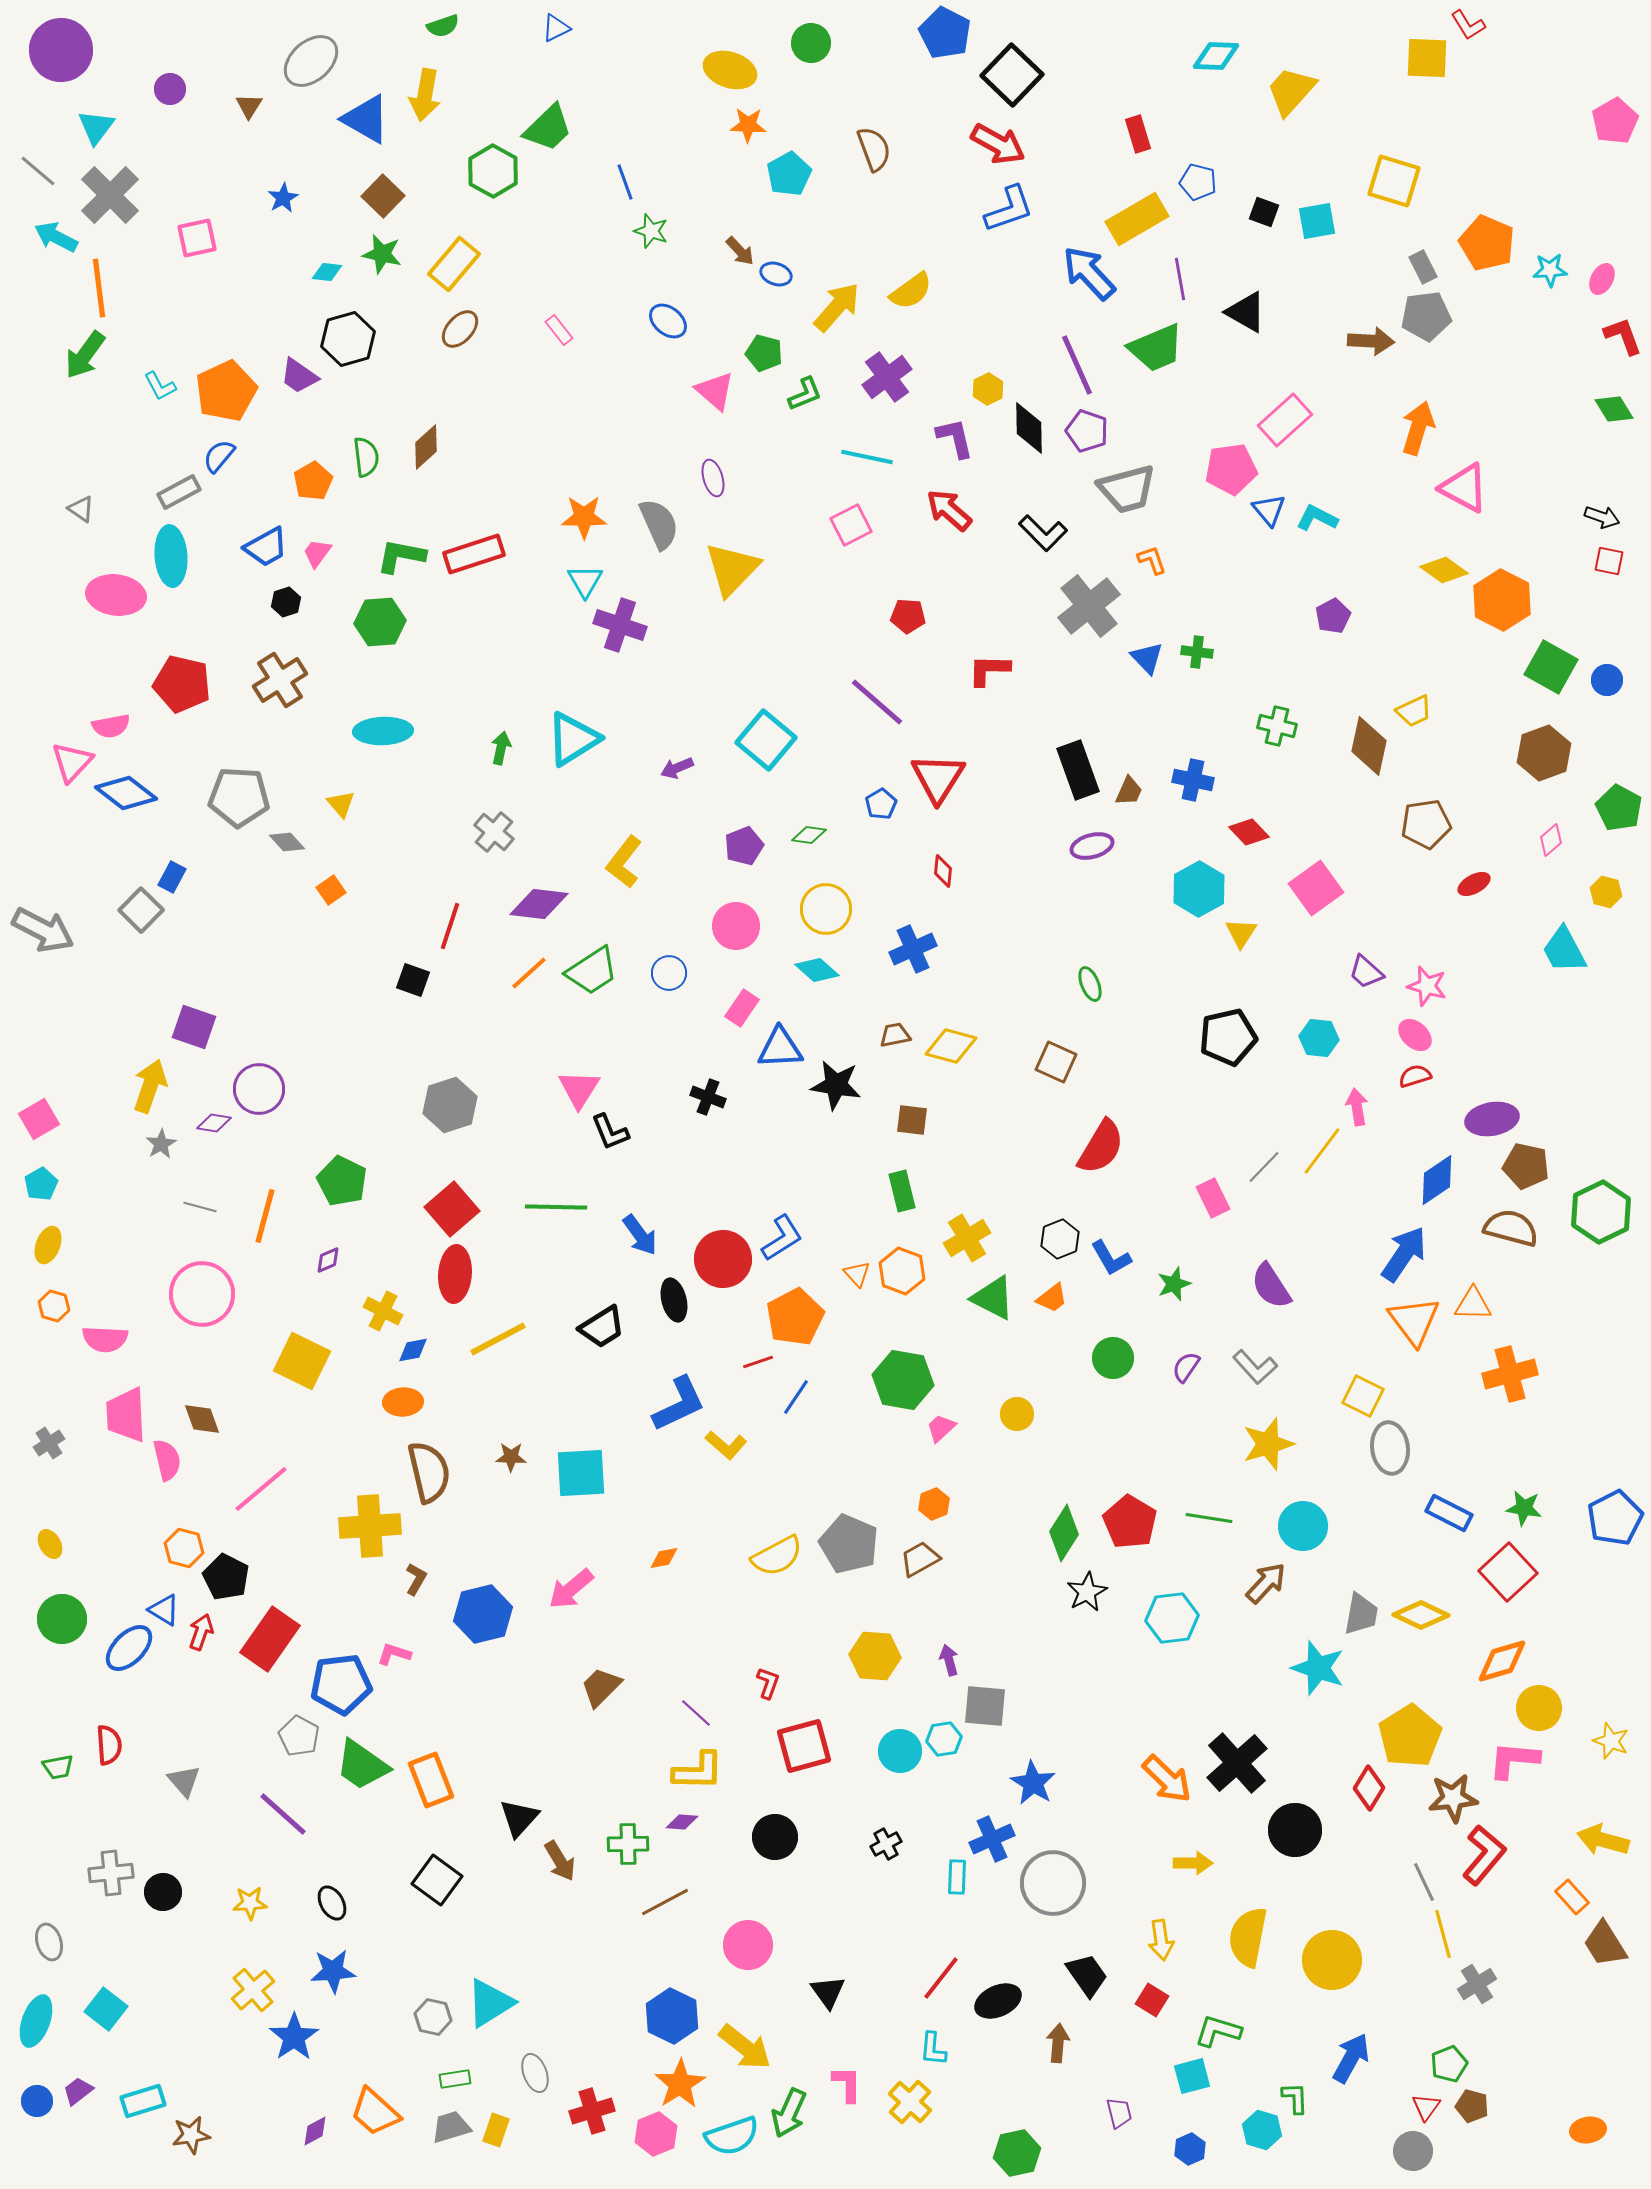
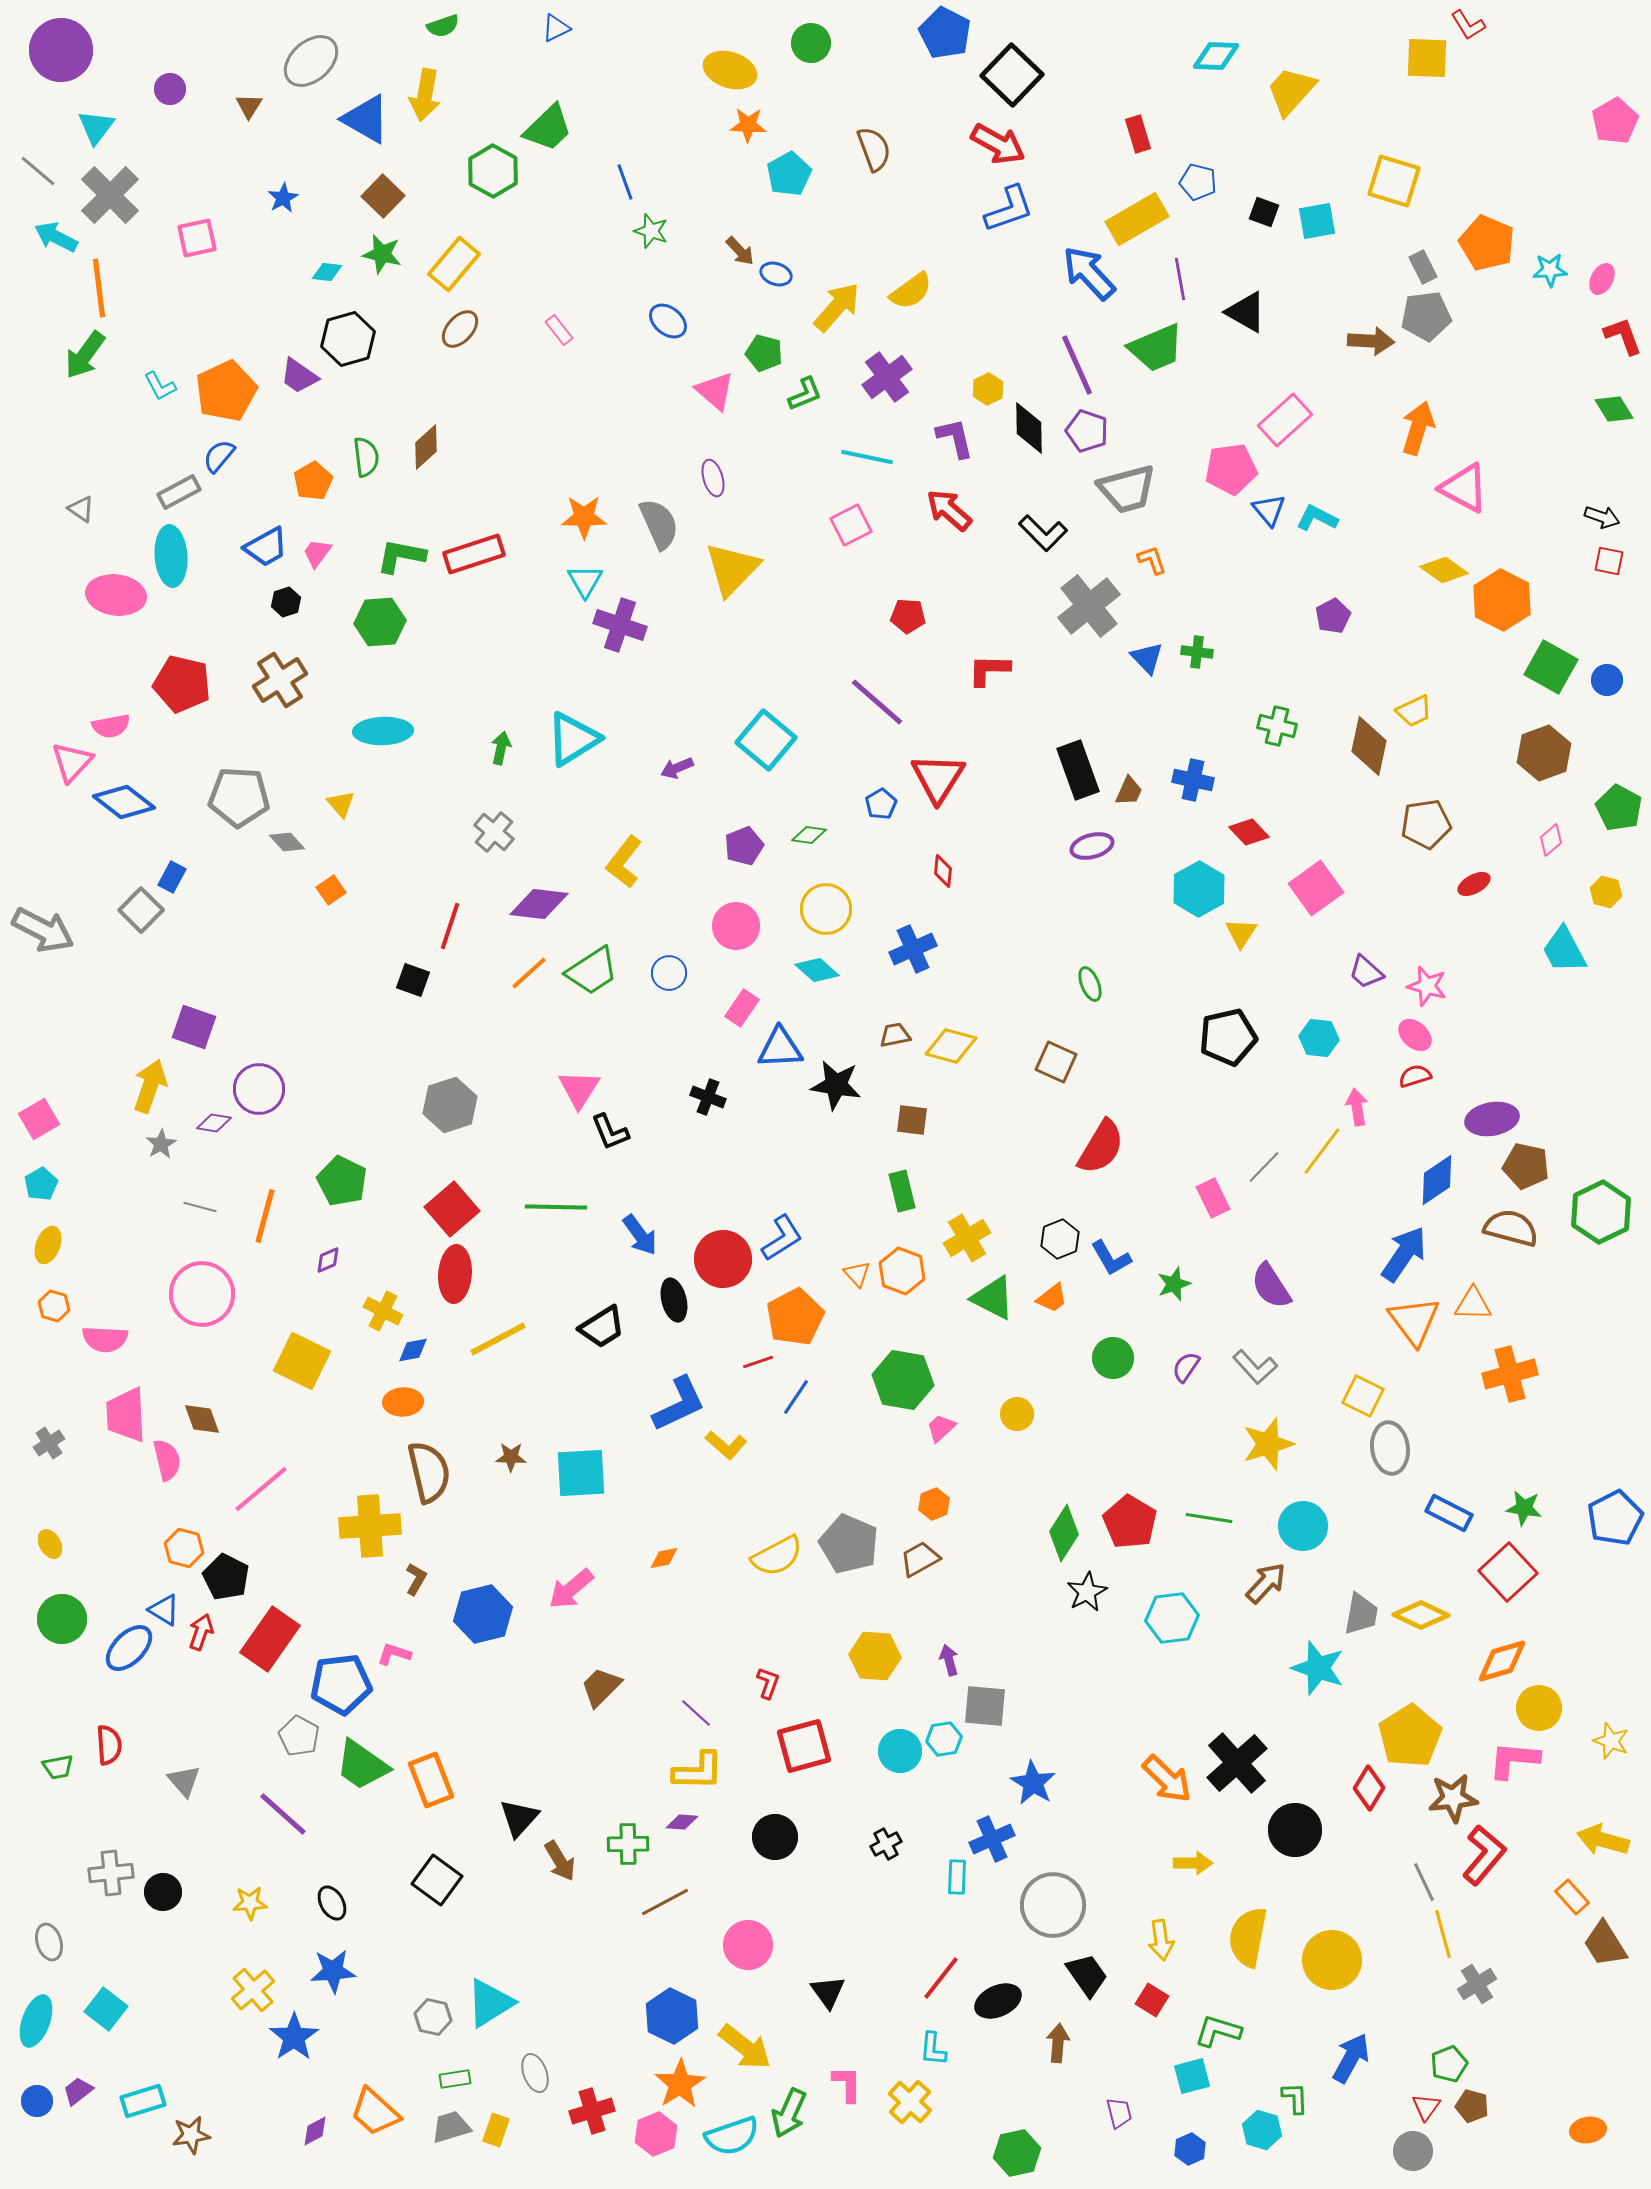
blue diamond at (126, 793): moved 2 px left, 9 px down
gray circle at (1053, 1883): moved 22 px down
